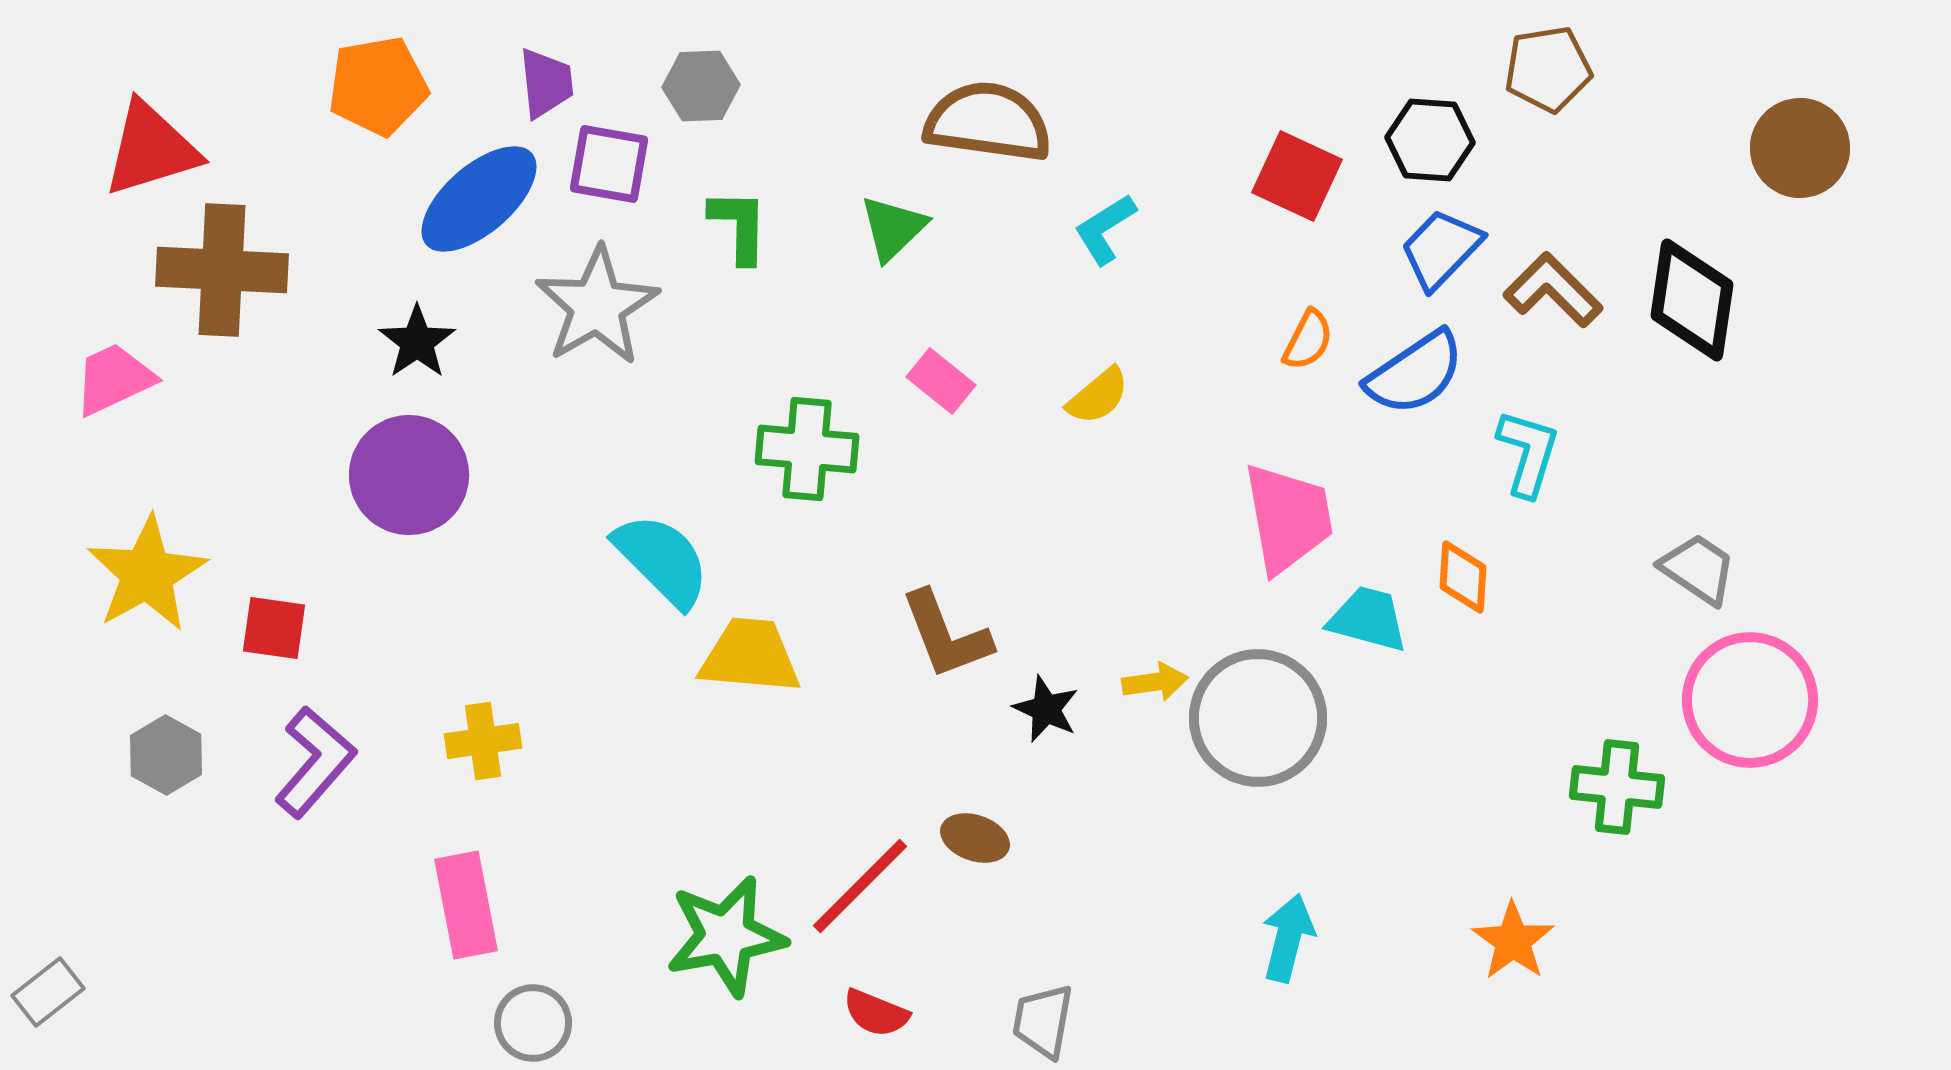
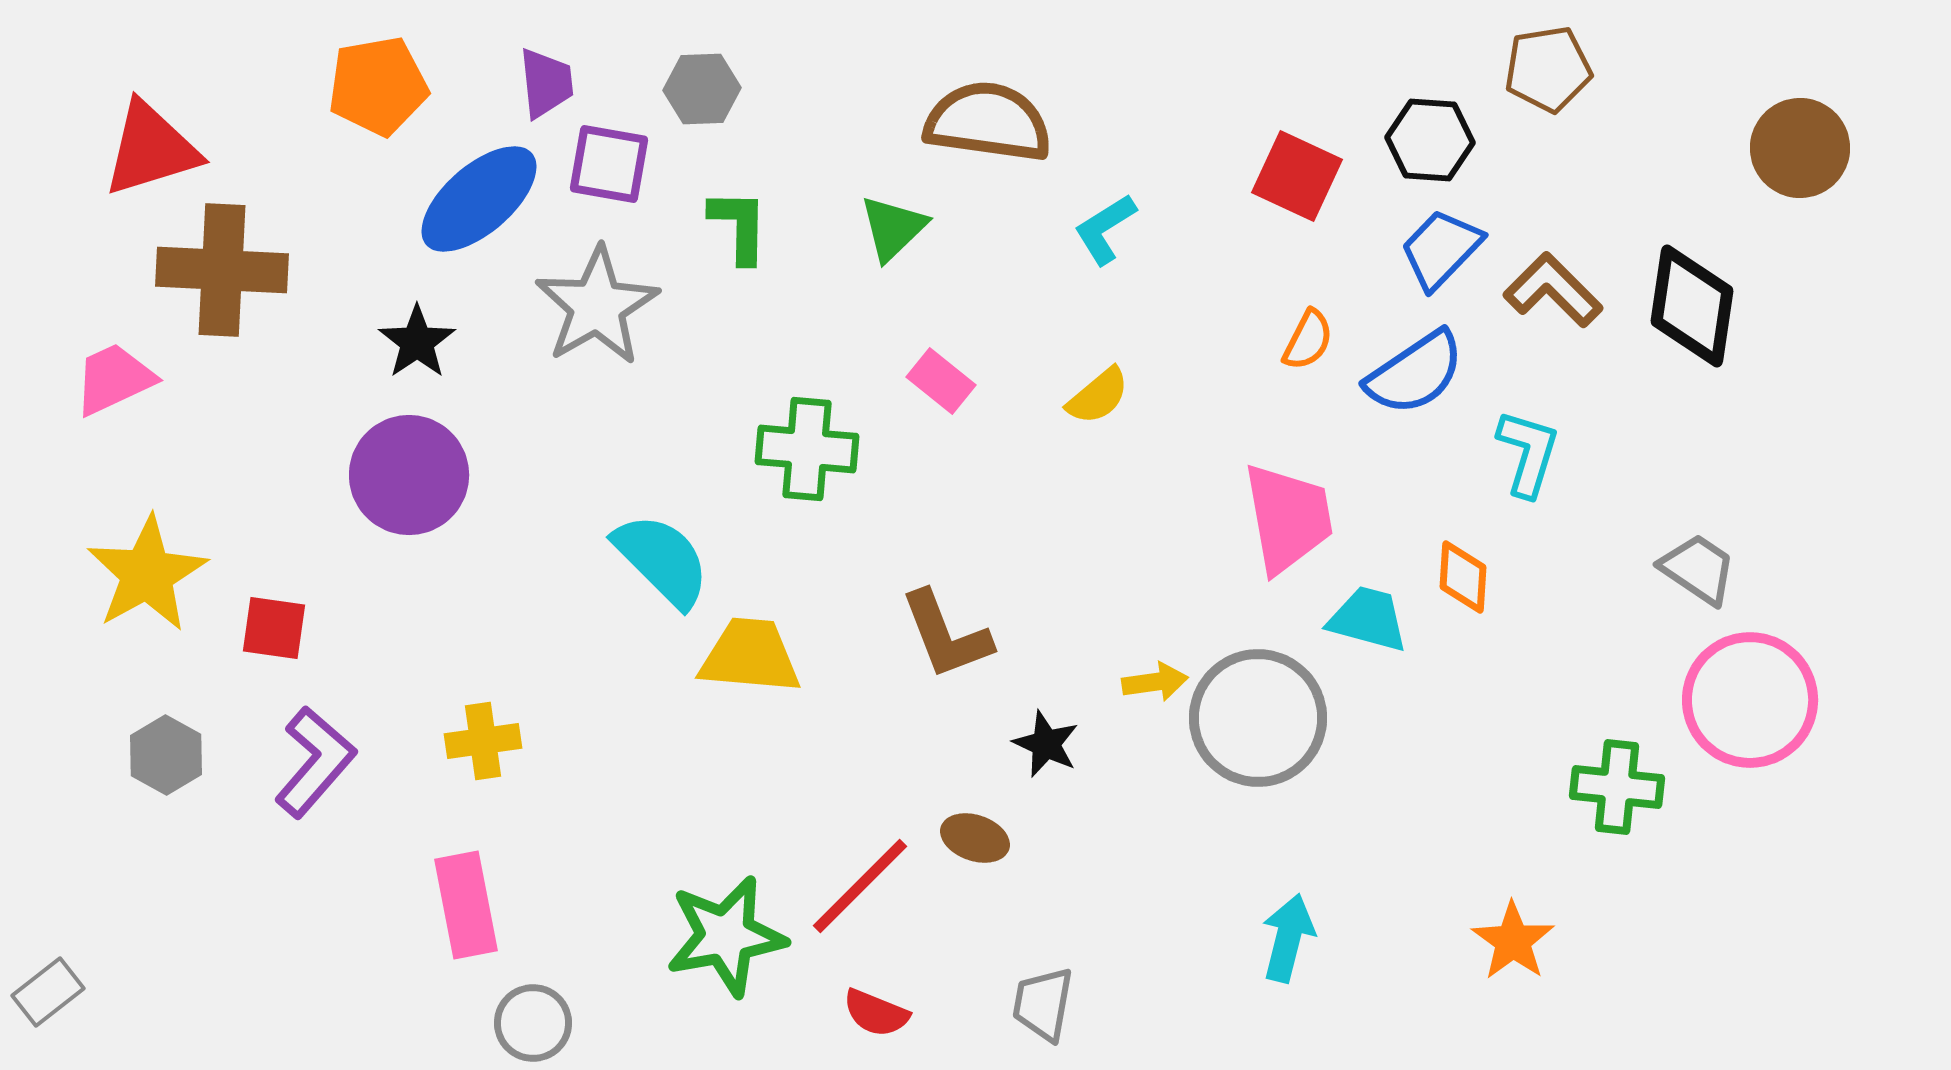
gray hexagon at (701, 86): moved 1 px right, 3 px down
black diamond at (1692, 300): moved 6 px down
black star at (1046, 709): moved 35 px down
gray trapezoid at (1043, 1021): moved 17 px up
